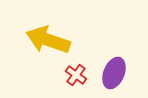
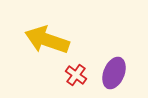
yellow arrow: moved 1 px left
